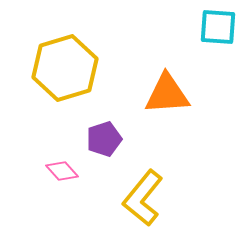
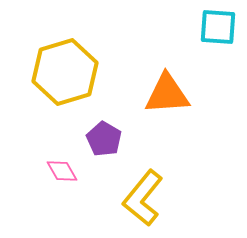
yellow hexagon: moved 4 px down
purple pentagon: rotated 24 degrees counterclockwise
pink diamond: rotated 12 degrees clockwise
